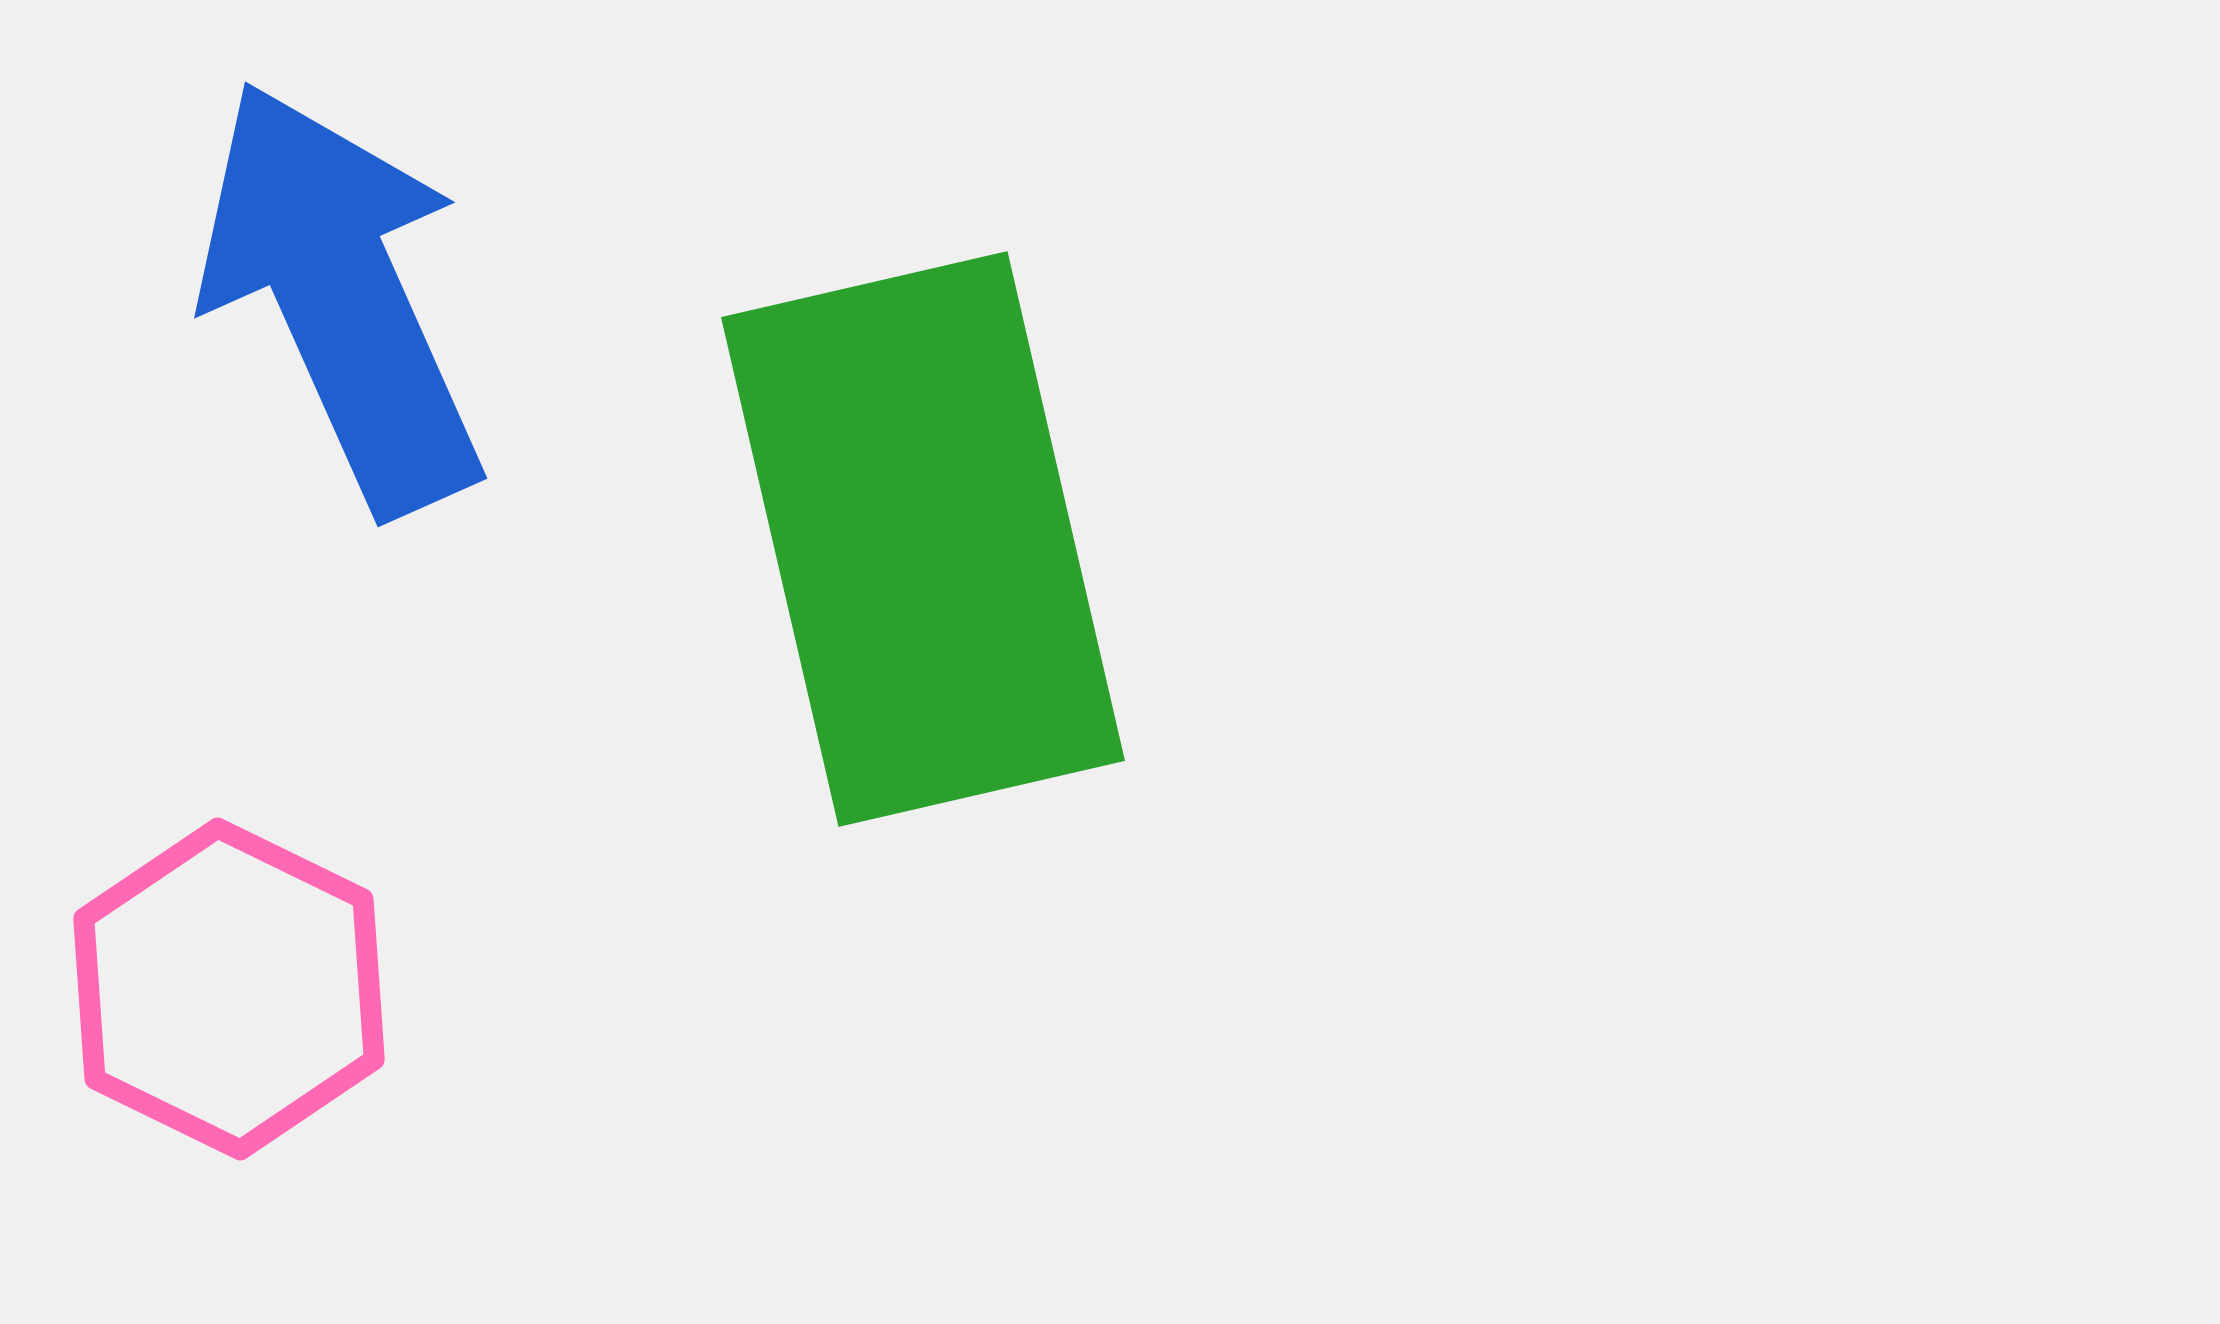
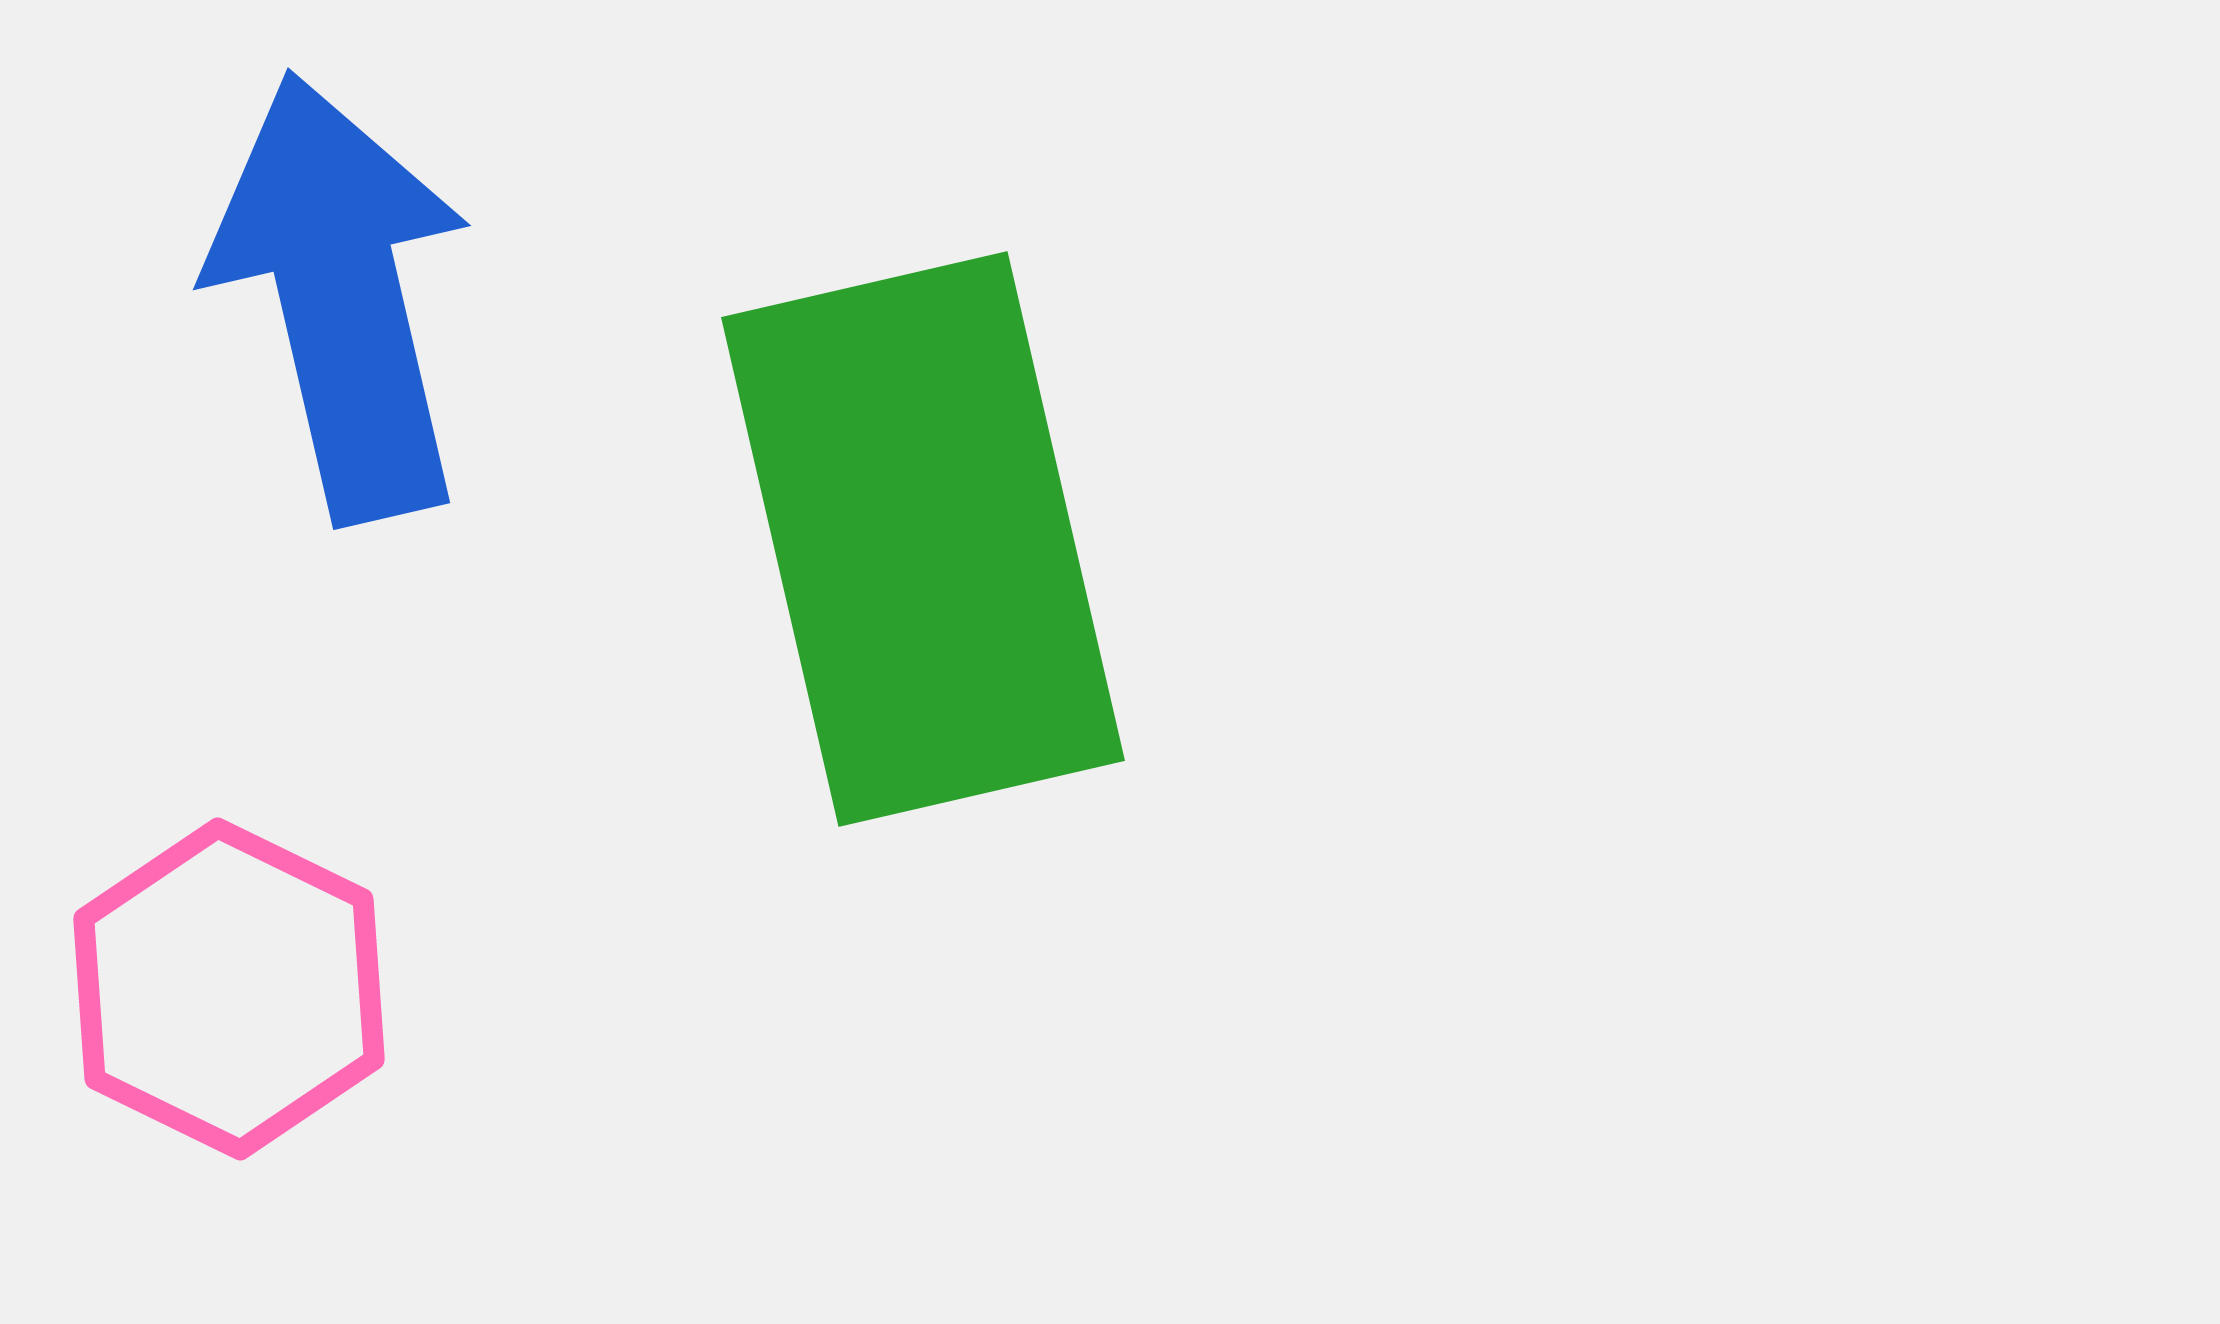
blue arrow: rotated 11 degrees clockwise
